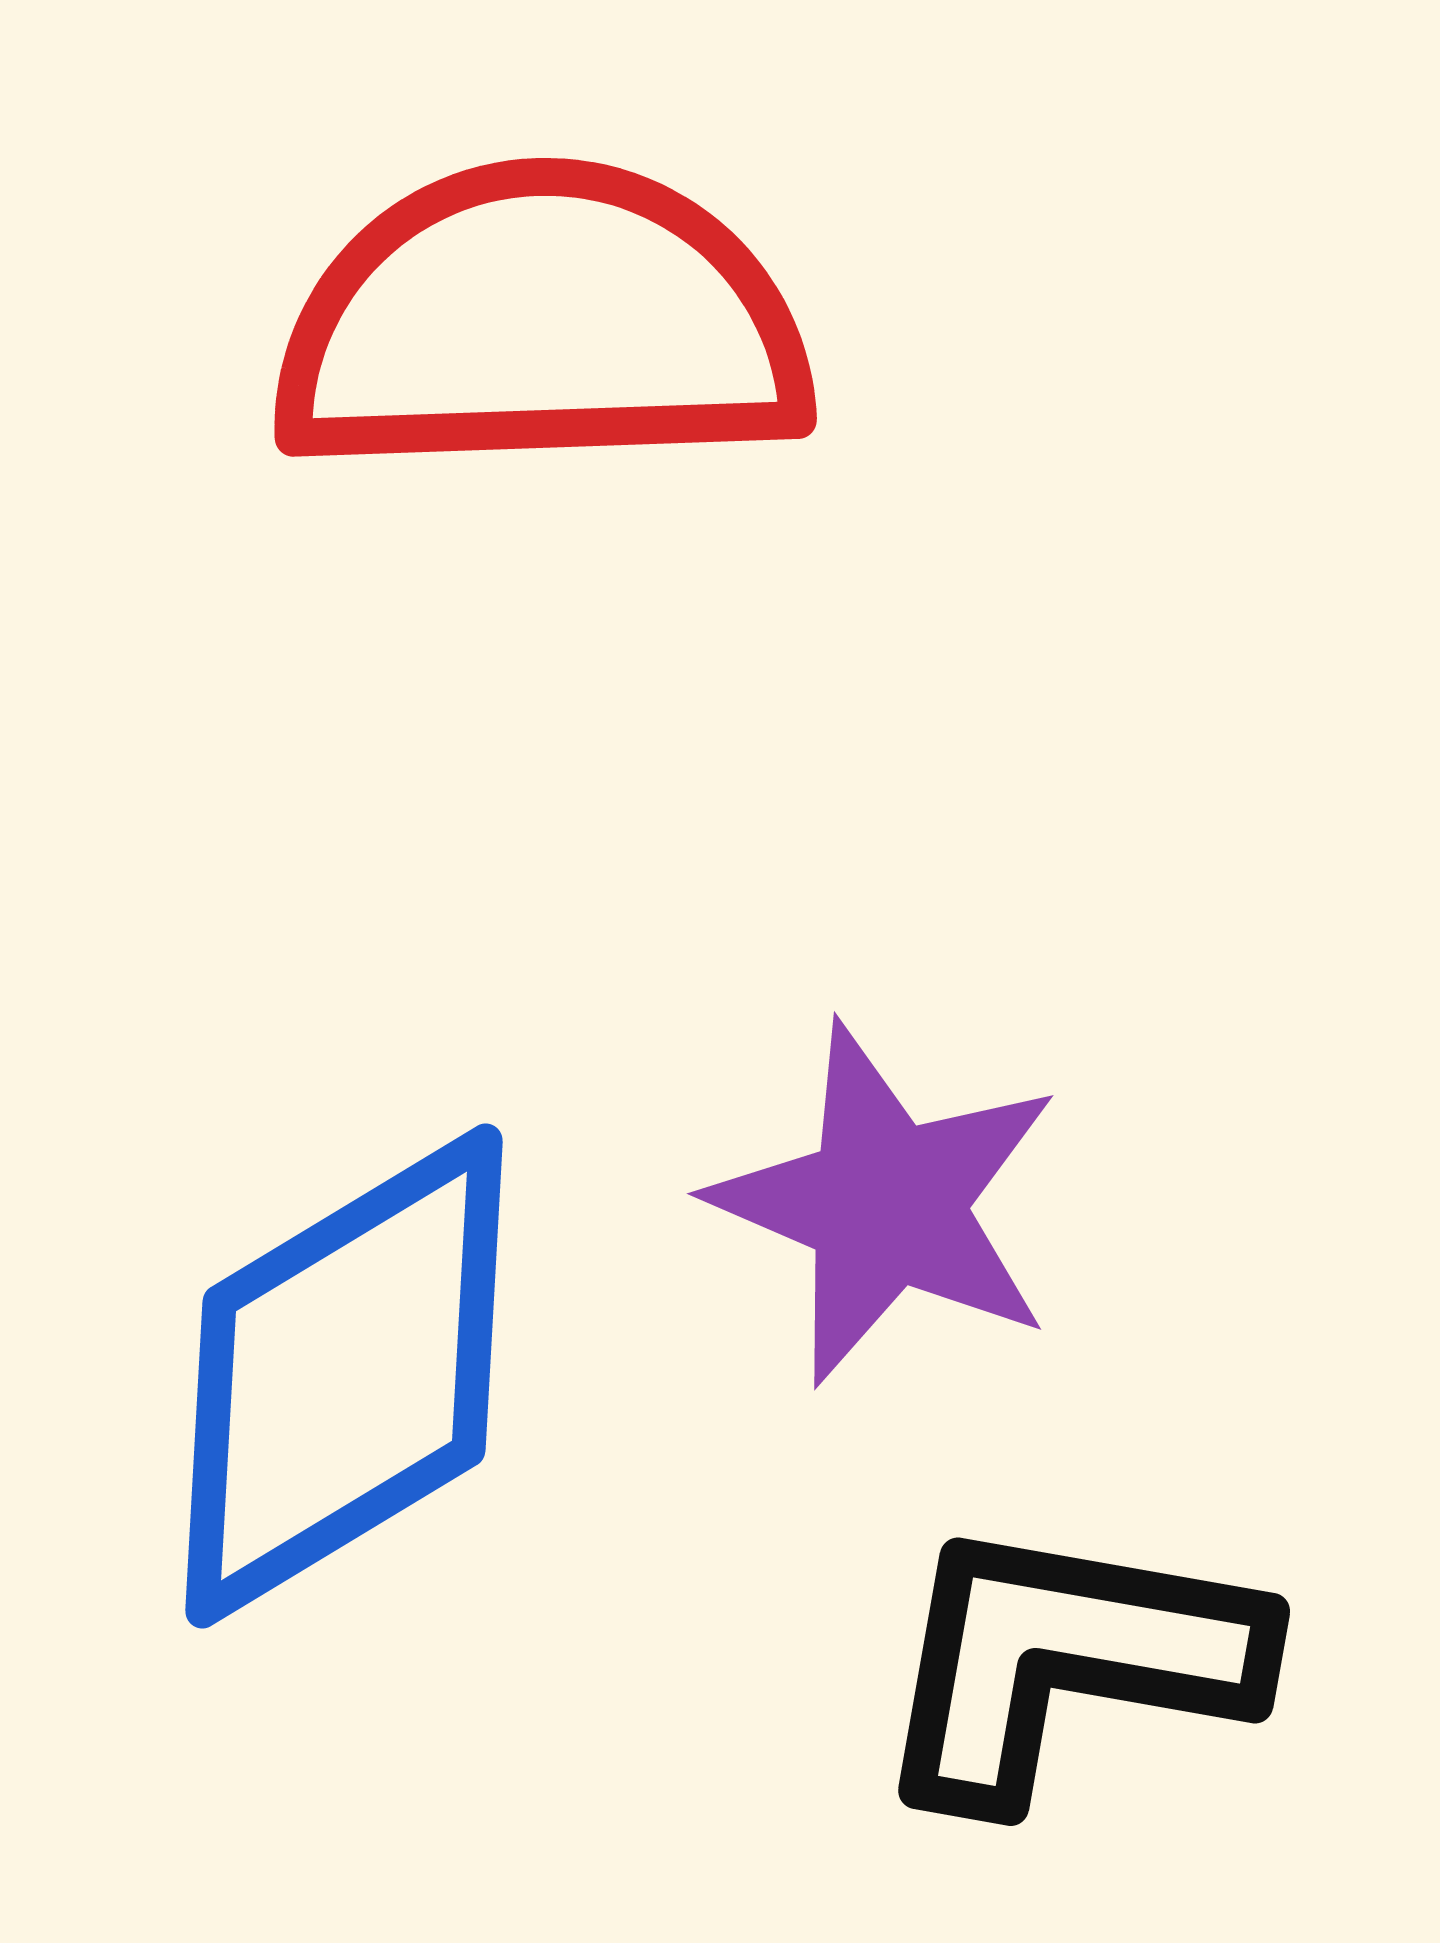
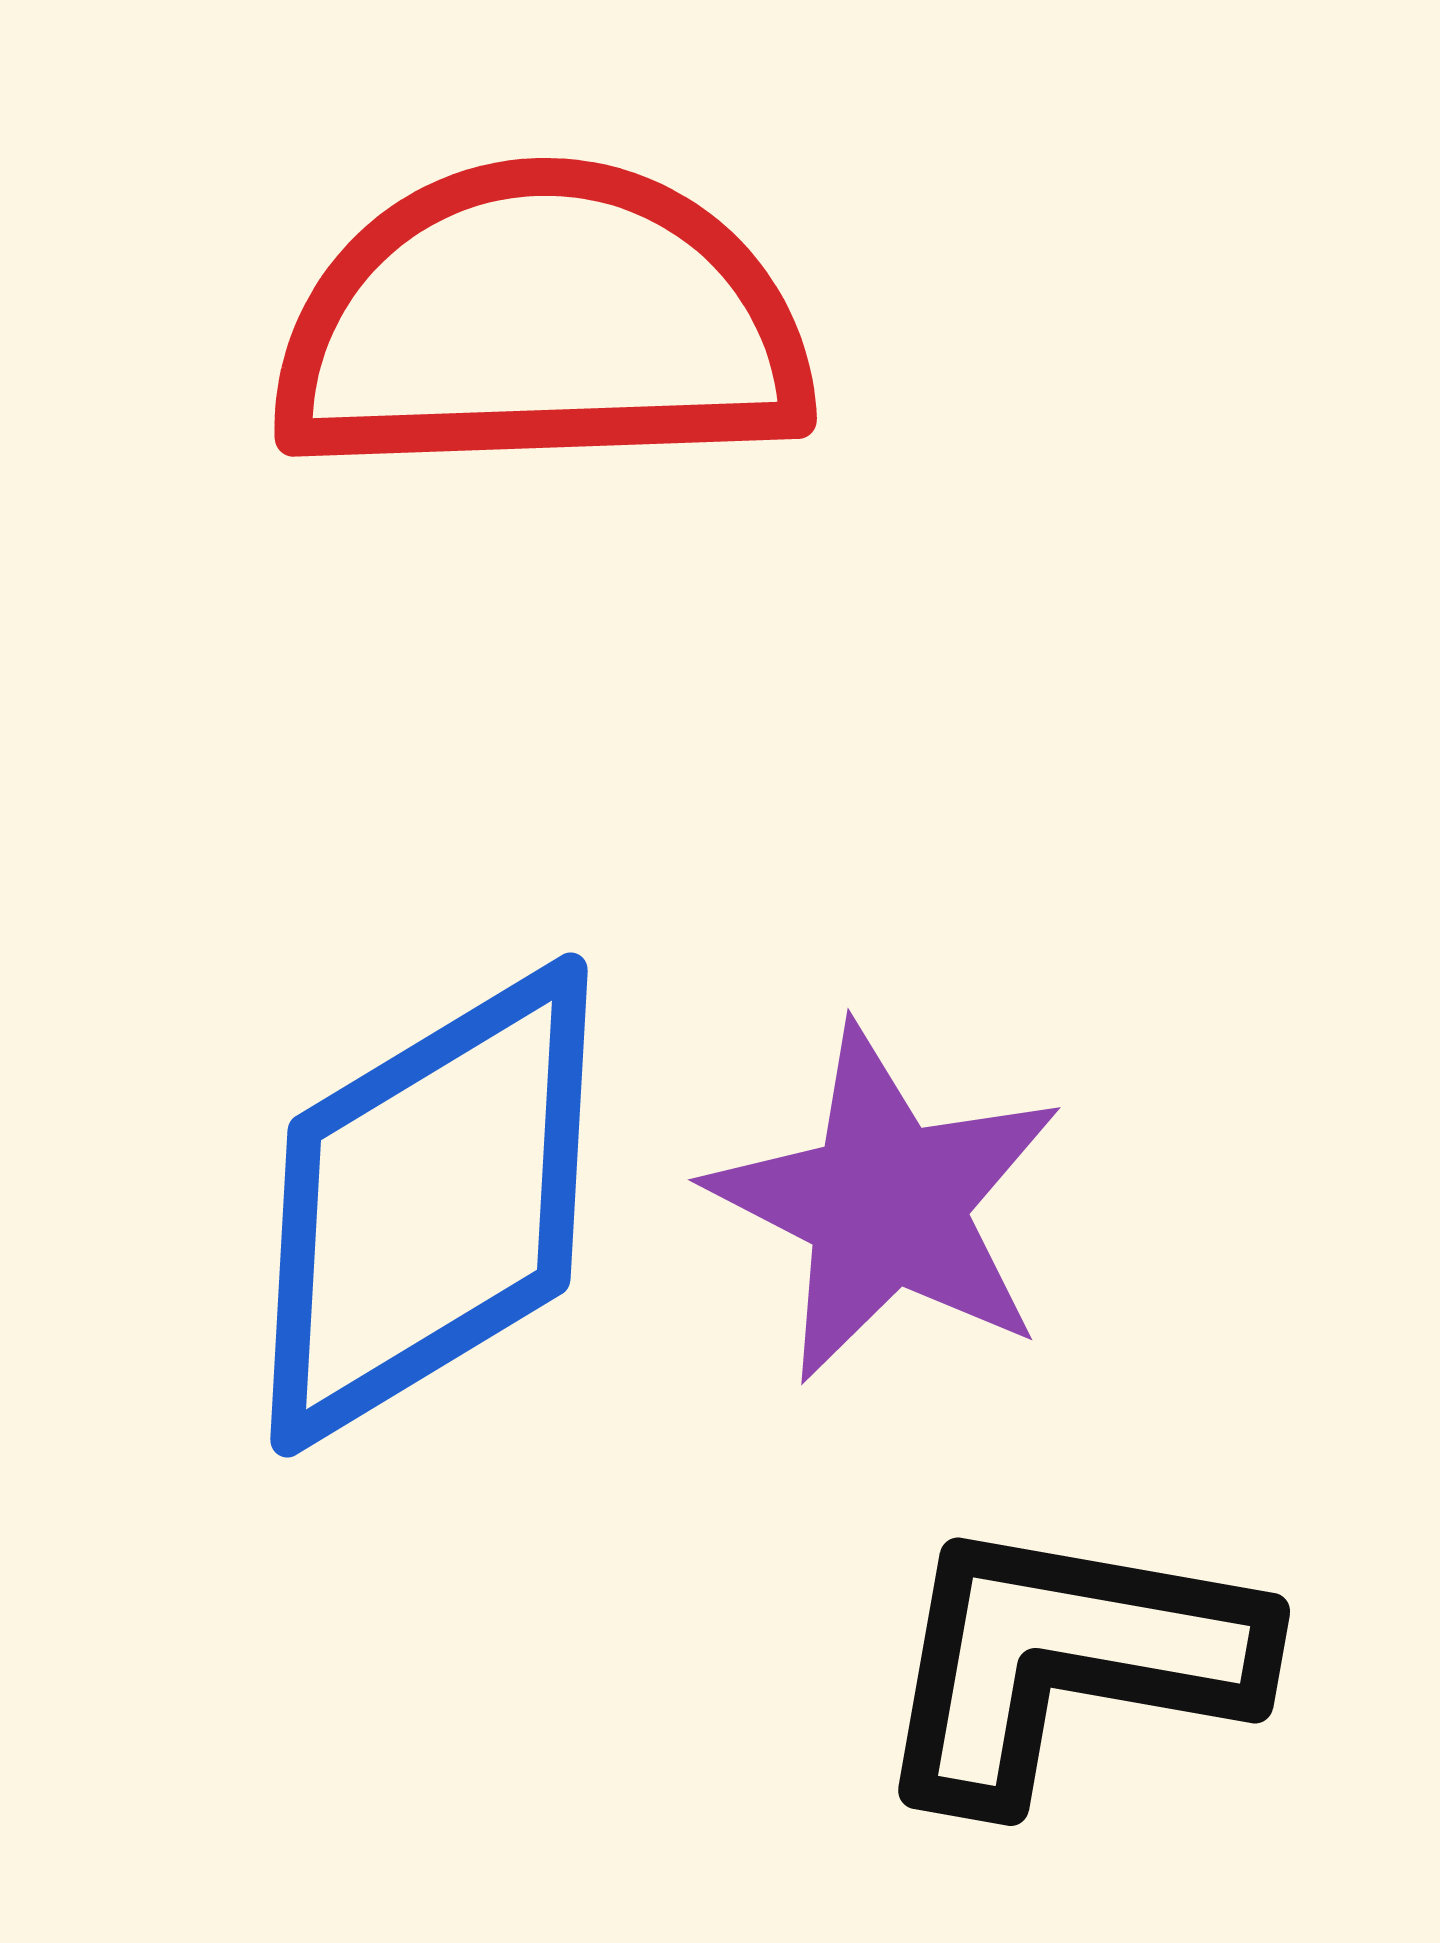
purple star: rotated 4 degrees clockwise
blue diamond: moved 85 px right, 171 px up
